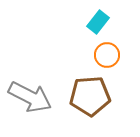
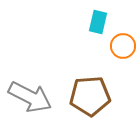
cyan rectangle: rotated 25 degrees counterclockwise
orange circle: moved 16 px right, 9 px up
